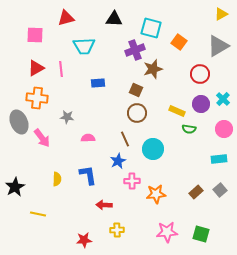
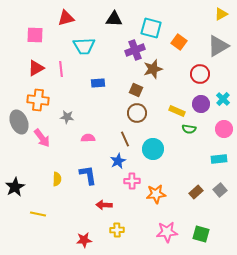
orange cross at (37, 98): moved 1 px right, 2 px down
